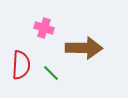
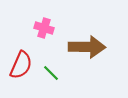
brown arrow: moved 3 px right, 1 px up
red semicircle: rotated 20 degrees clockwise
